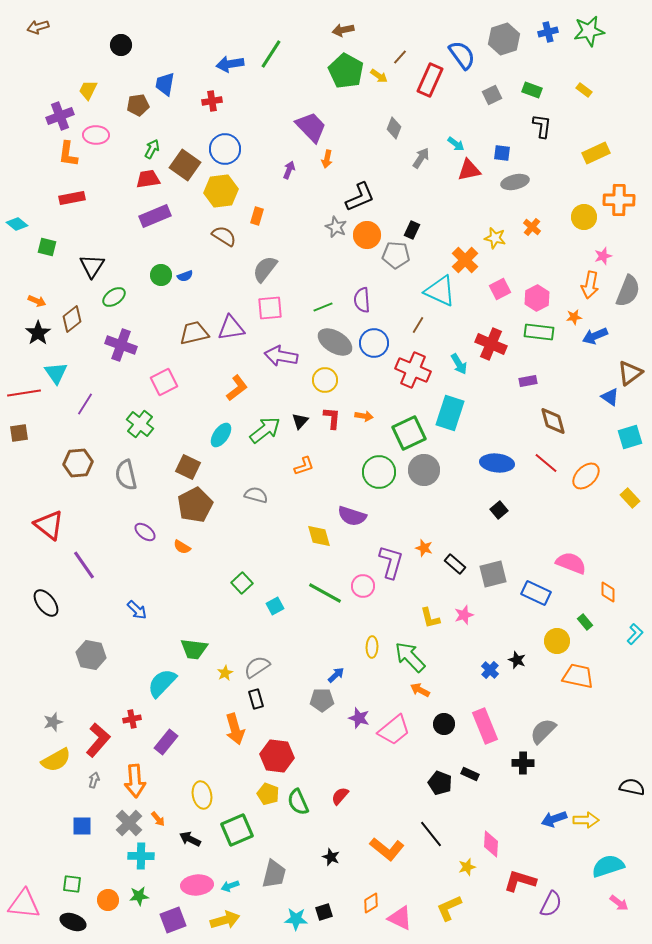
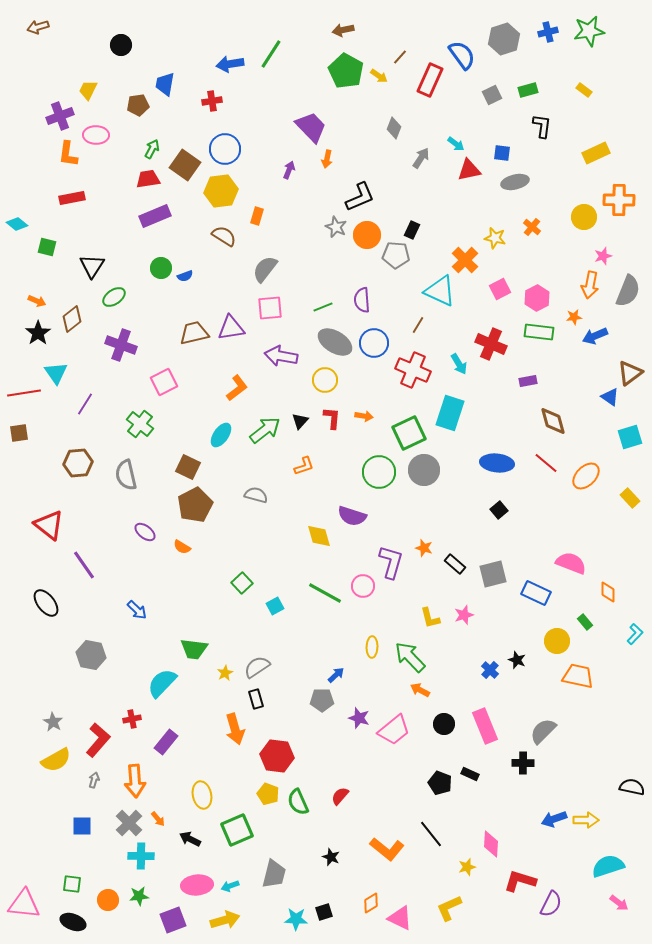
green rectangle at (532, 90): moved 4 px left; rotated 36 degrees counterclockwise
green circle at (161, 275): moved 7 px up
gray star at (53, 722): rotated 24 degrees counterclockwise
